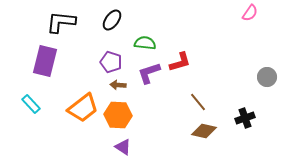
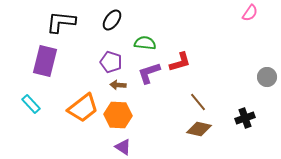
brown diamond: moved 5 px left, 2 px up
